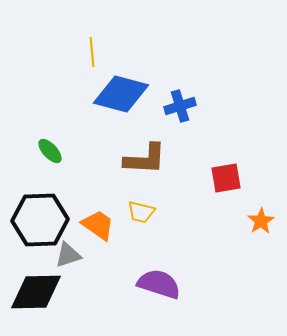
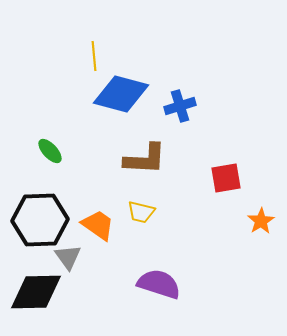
yellow line: moved 2 px right, 4 px down
gray triangle: moved 2 px down; rotated 48 degrees counterclockwise
